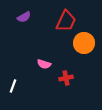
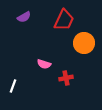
red trapezoid: moved 2 px left, 1 px up
